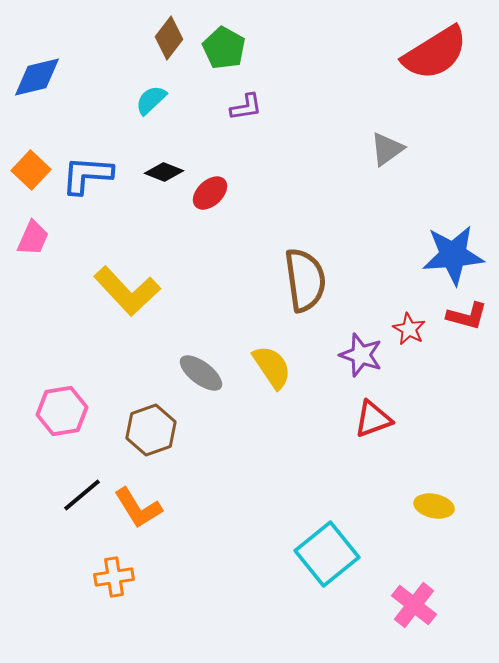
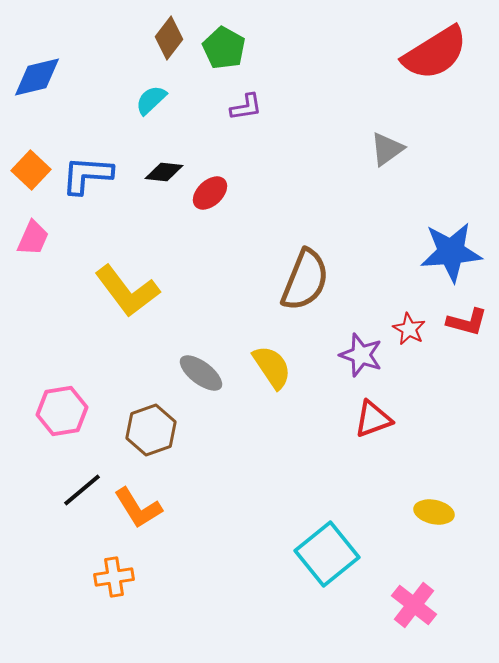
black diamond: rotated 15 degrees counterclockwise
blue star: moved 2 px left, 3 px up
brown semicircle: rotated 30 degrees clockwise
yellow L-shape: rotated 6 degrees clockwise
red L-shape: moved 6 px down
black line: moved 5 px up
yellow ellipse: moved 6 px down
